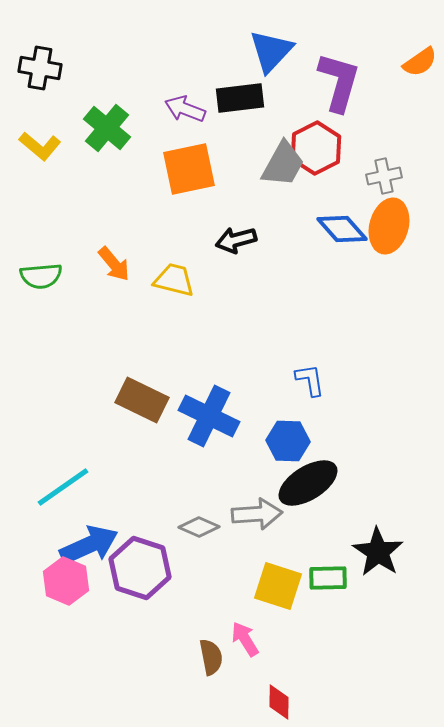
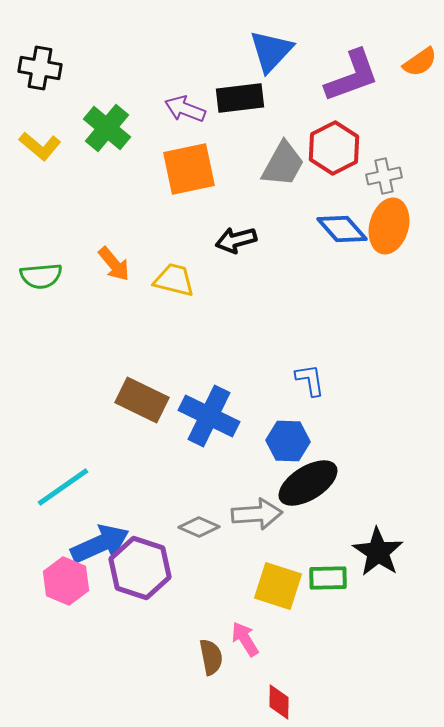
purple L-shape: moved 13 px right, 6 px up; rotated 54 degrees clockwise
red hexagon: moved 18 px right
blue arrow: moved 11 px right, 1 px up
